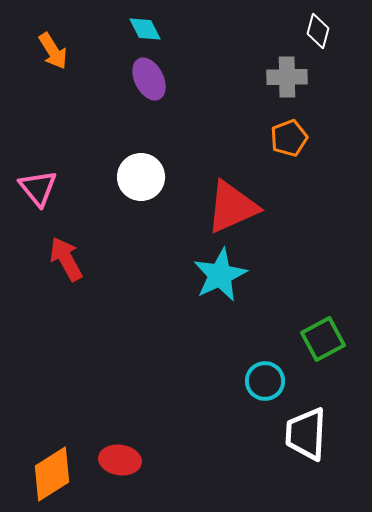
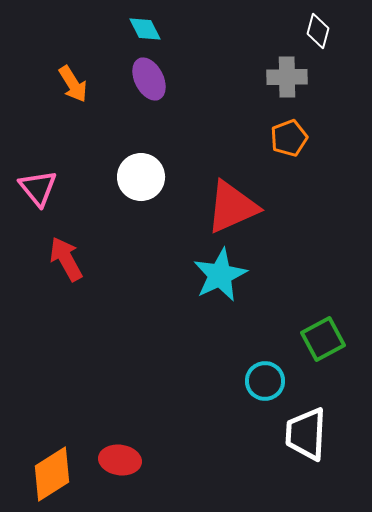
orange arrow: moved 20 px right, 33 px down
